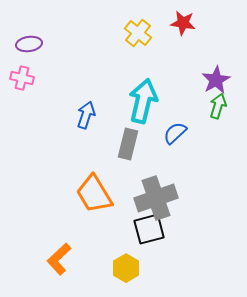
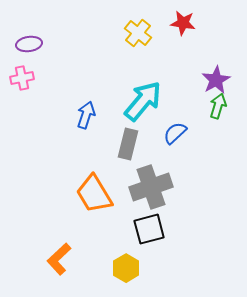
pink cross: rotated 25 degrees counterclockwise
cyan arrow: rotated 27 degrees clockwise
gray cross: moved 5 px left, 11 px up
